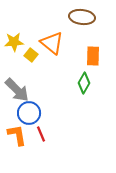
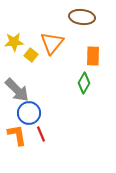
orange triangle: rotated 30 degrees clockwise
